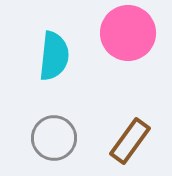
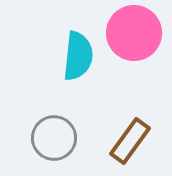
pink circle: moved 6 px right
cyan semicircle: moved 24 px right
